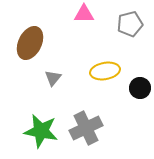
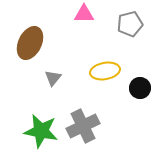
gray cross: moved 3 px left, 2 px up
